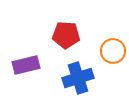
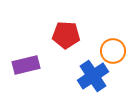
blue cross: moved 15 px right, 2 px up; rotated 16 degrees counterclockwise
